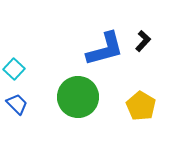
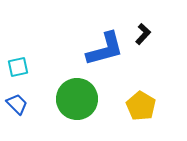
black L-shape: moved 7 px up
cyan square: moved 4 px right, 2 px up; rotated 35 degrees clockwise
green circle: moved 1 px left, 2 px down
